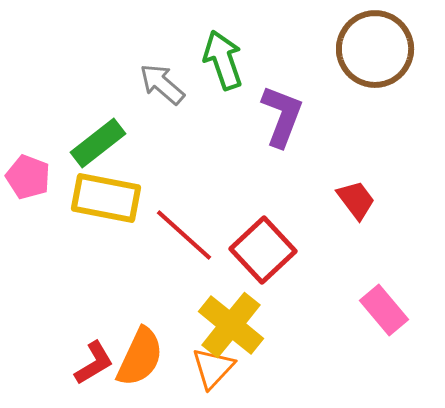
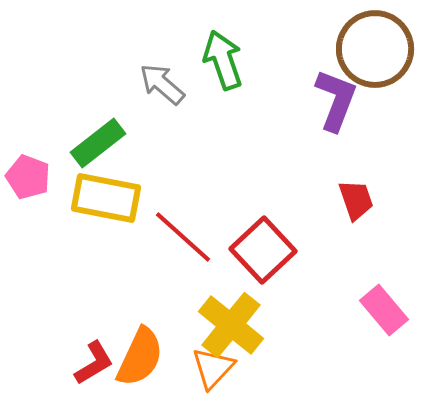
purple L-shape: moved 54 px right, 16 px up
red trapezoid: rotated 18 degrees clockwise
red line: moved 1 px left, 2 px down
